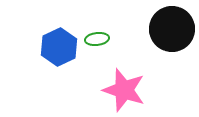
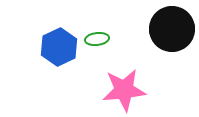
pink star: rotated 24 degrees counterclockwise
